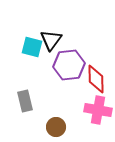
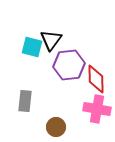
gray rectangle: rotated 20 degrees clockwise
pink cross: moved 1 px left, 1 px up
